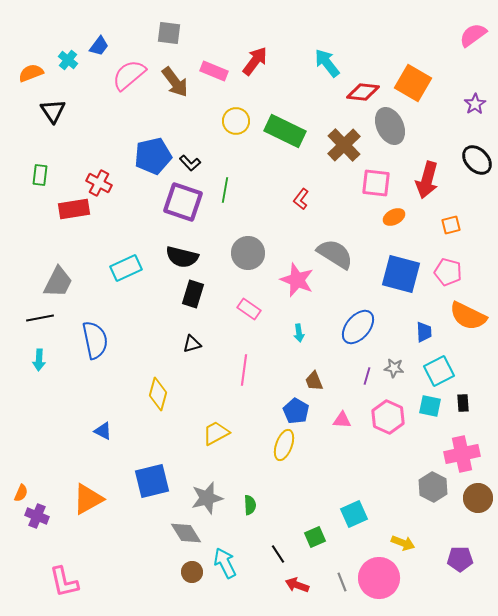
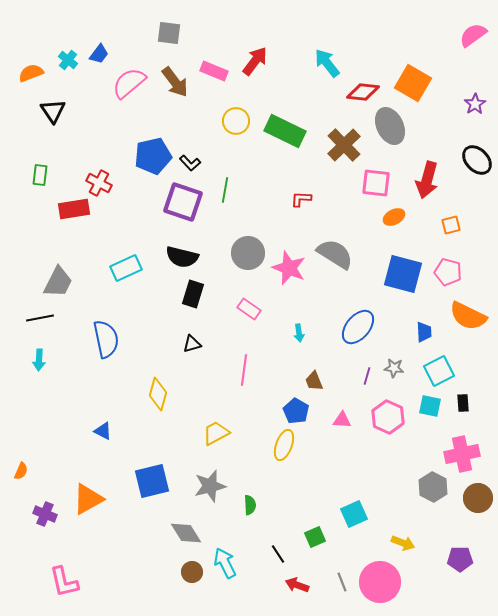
blue trapezoid at (99, 46): moved 8 px down
pink semicircle at (129, 75): moved 8 px down
red L-shape at (301, 199): rotated 55 degrees clockwise
blue square at (401, 274): moved 2 px right
pink star at (297, 280): moved 8 px left, 12 px up
blue semicircle at (95, 340): moved 11 px right, 1 px up
orange semicircle at (21, 493): moved 22 px up
gray star at (207, 498): moved 3 px right, 12 px up
purple cross at (37, 516): moved 8 px right, 2 px up
pink circle at (379, 578): moved 1 px right, 4 px down
